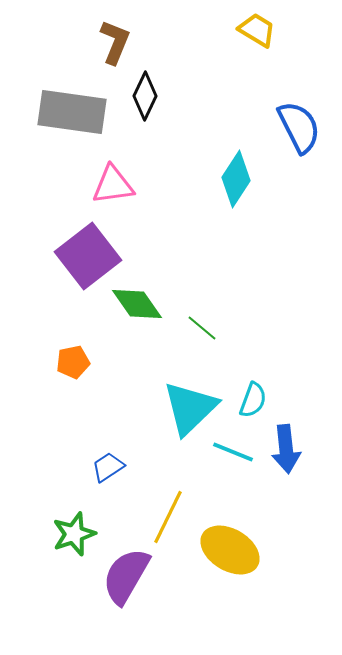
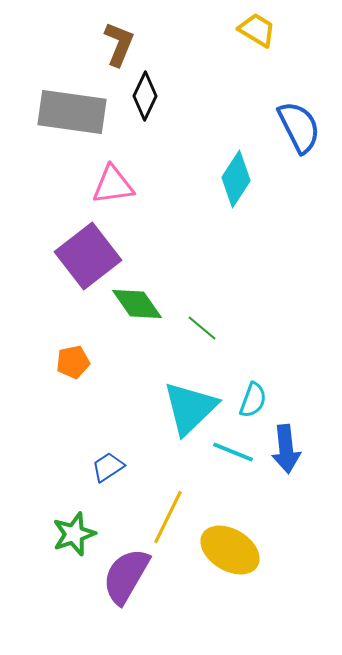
brown L-shape: moved 4 px right, 2 px down
